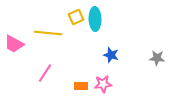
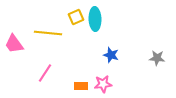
pink trapezoid: rotated 25 degrees clockwise
